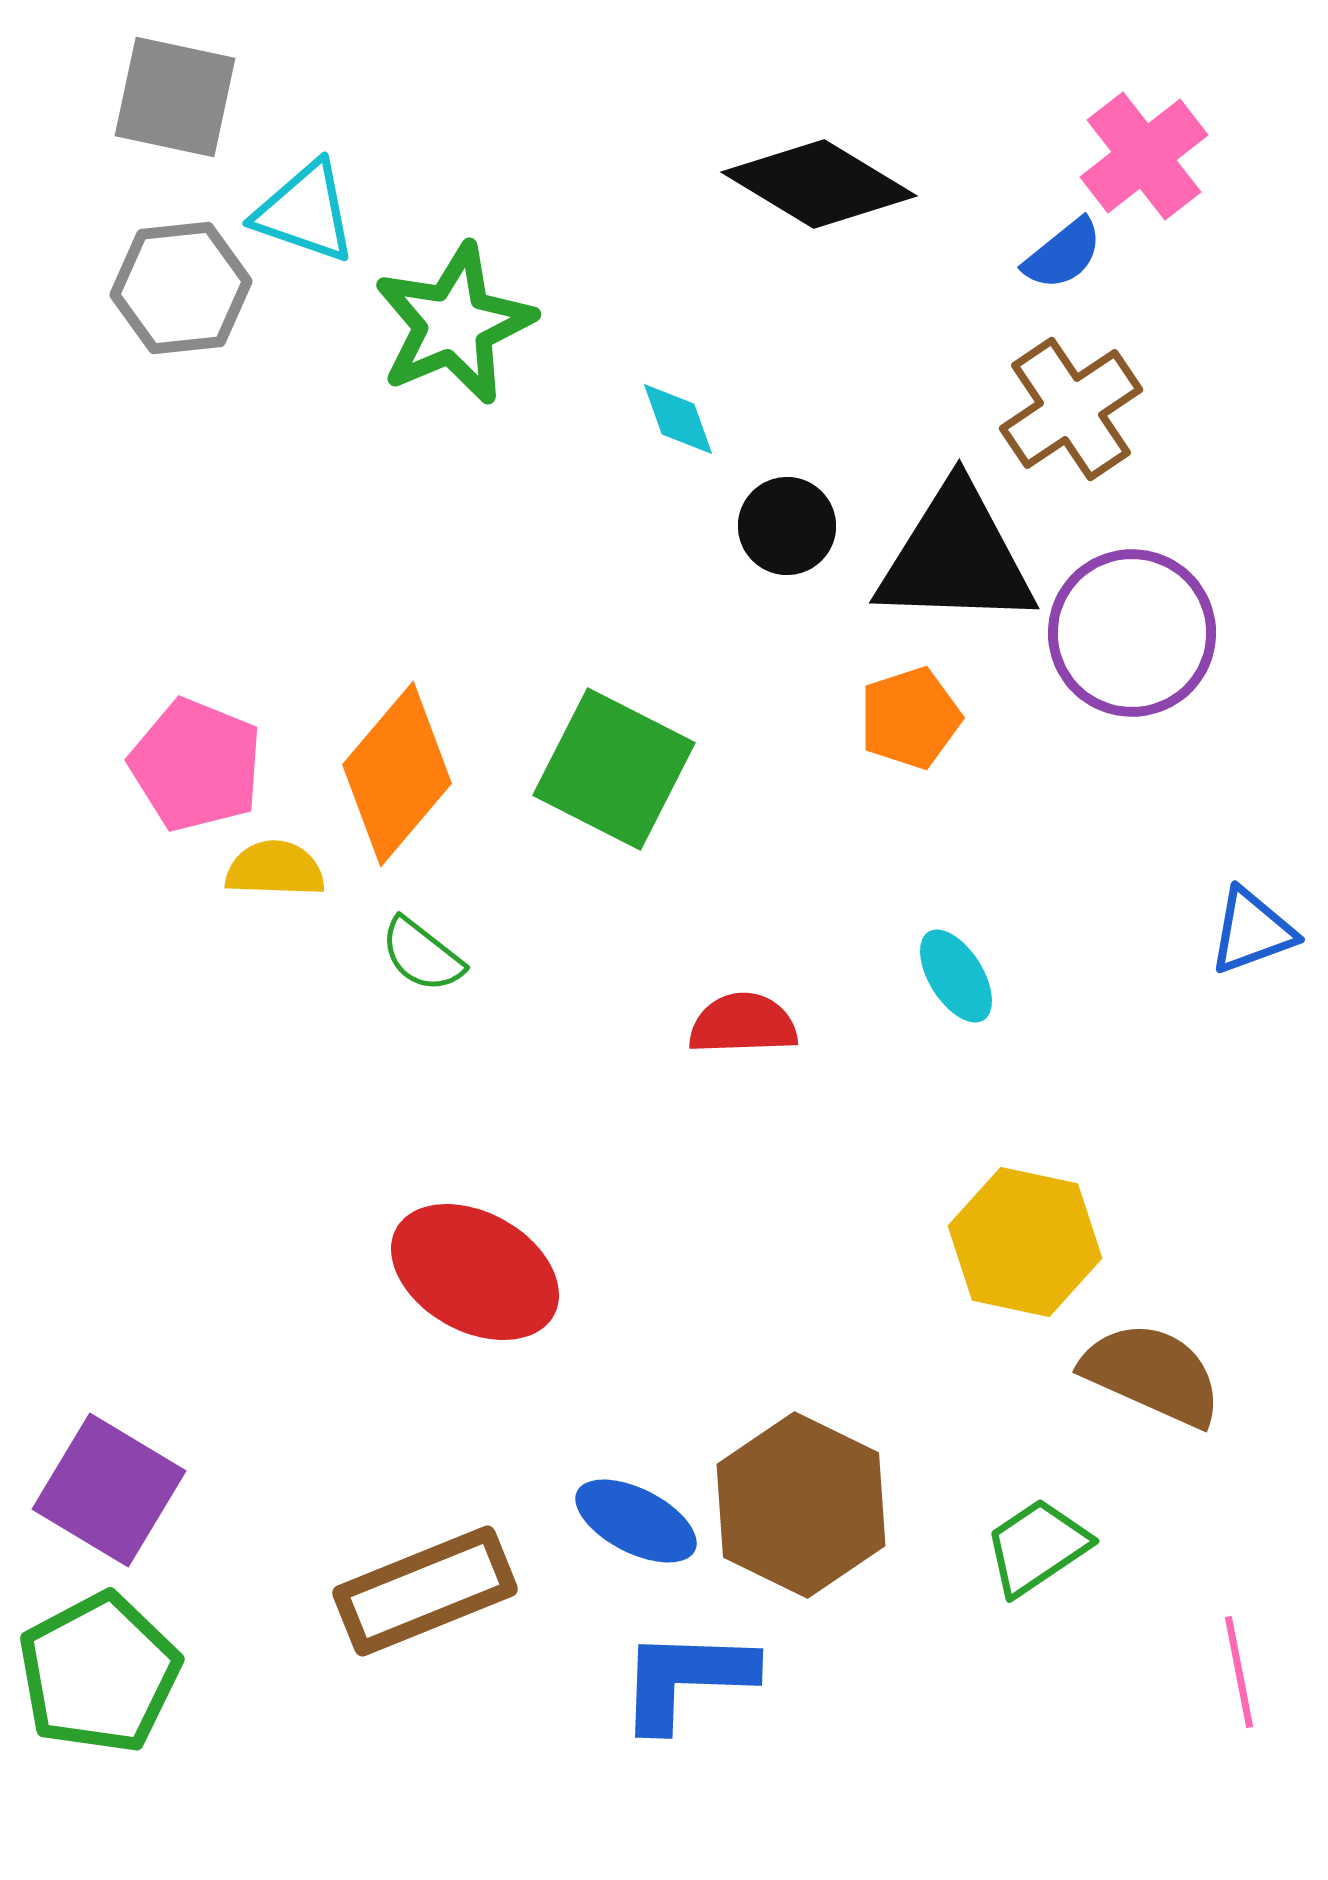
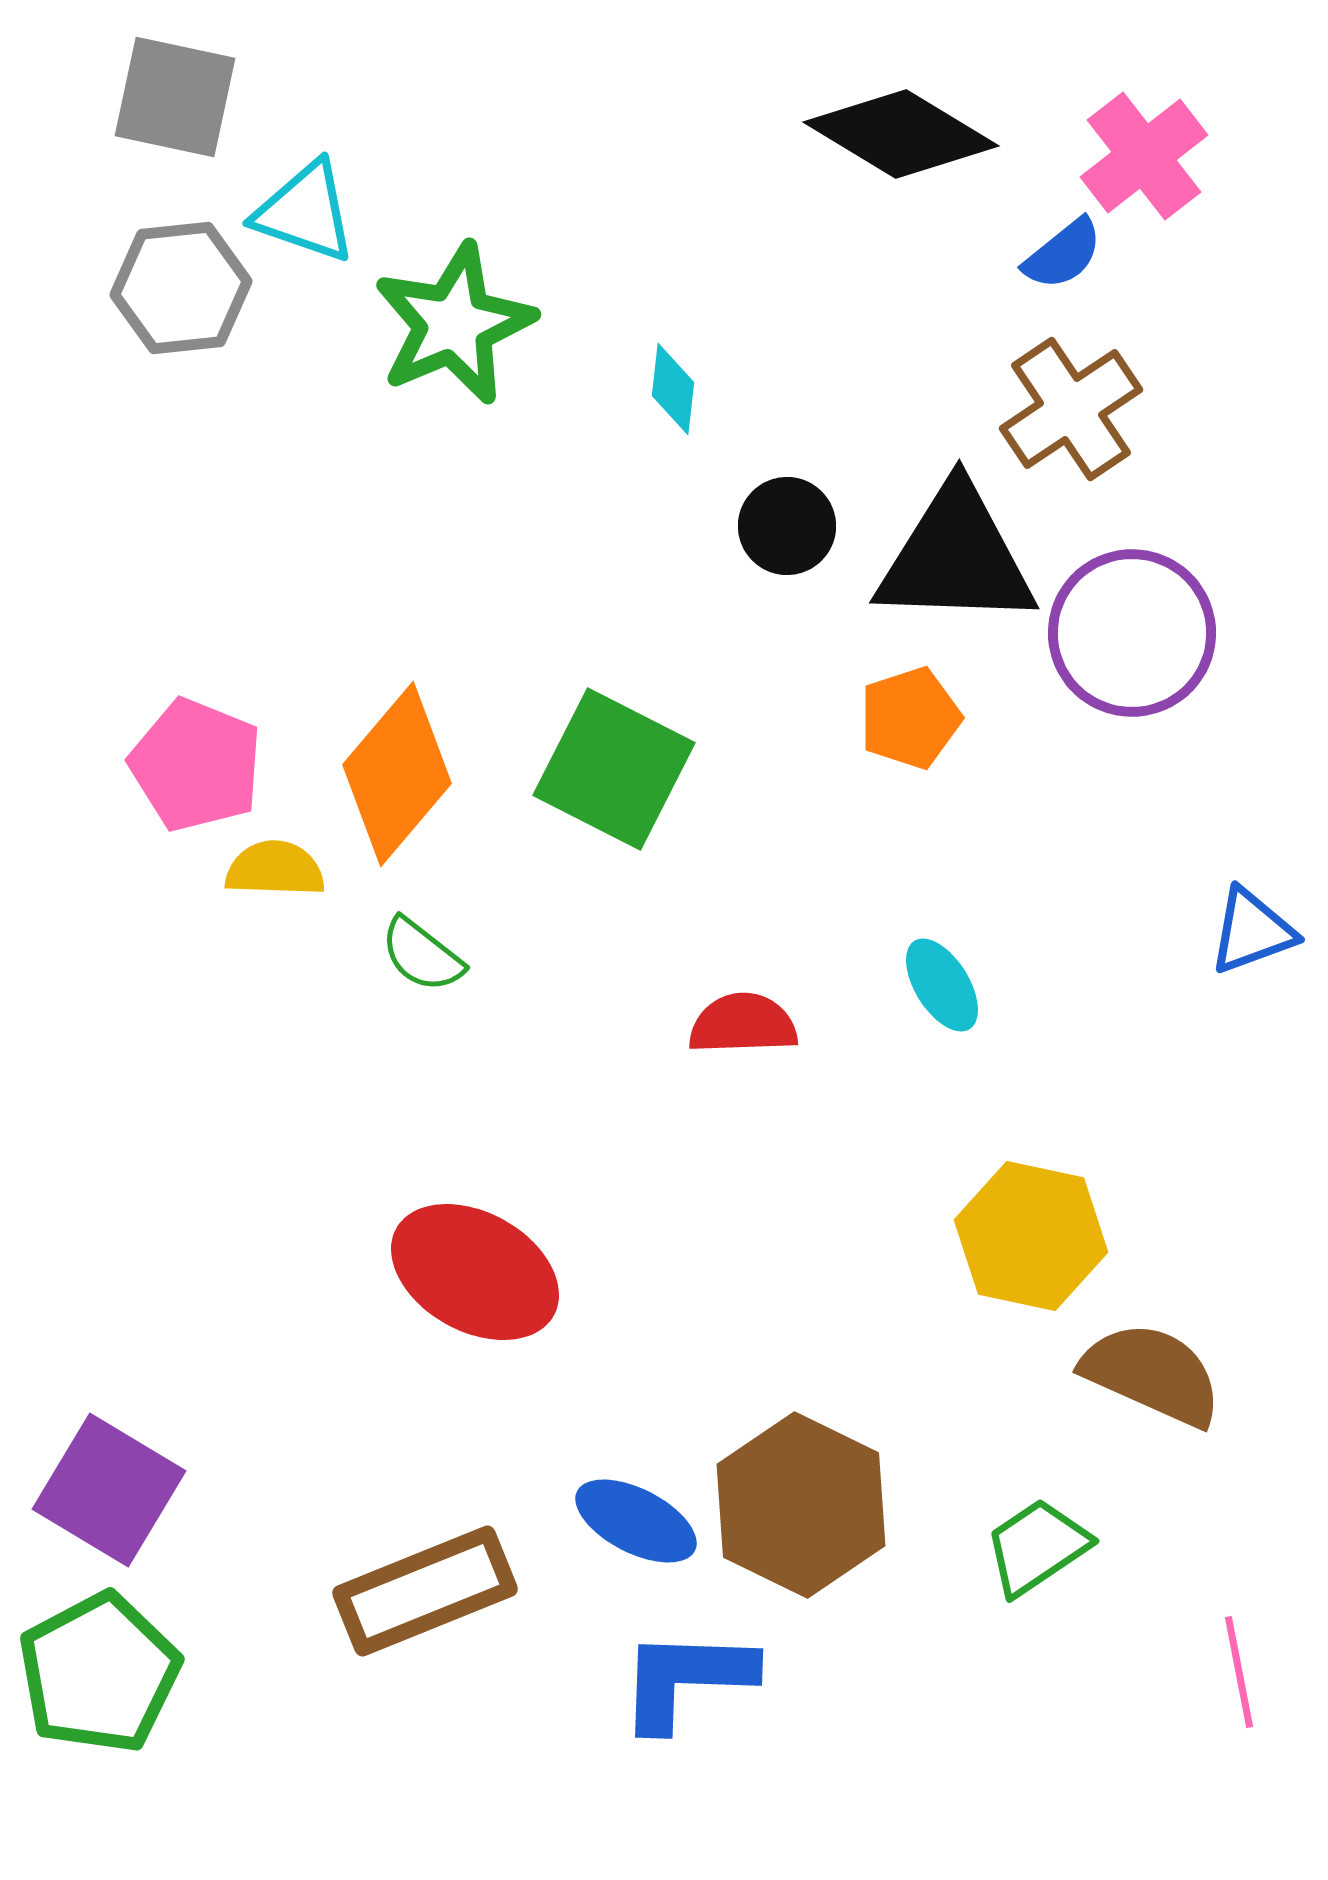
black diamond: moved 82 px right, 50 px up
cyan diamond: moved 5 px left, 30 px up; rotated 26 degrees clockwise
cyan ellipse: moved 14 px left, 9 px down
yellow hexagon: moved 6 px right, 6 px up
